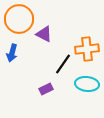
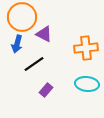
orange circle: moved 3 px right, 2 px up
orange cross: moved 1 px left, 1 px up
blue arrow: moved 5 px right, 9 px up
black line: moved 29 px left; rotated 20 degrees clockwise
purple rectangle: moved 1 px down; rotated 24 degrees counterclockwise
